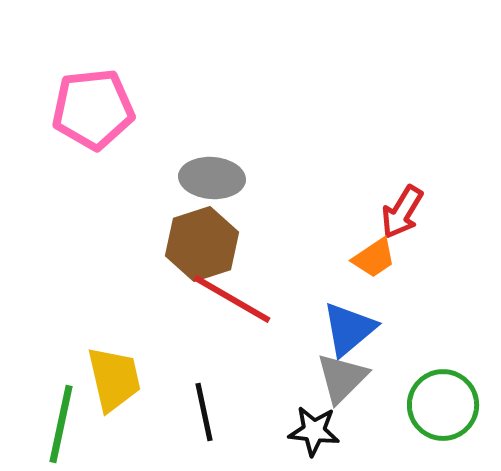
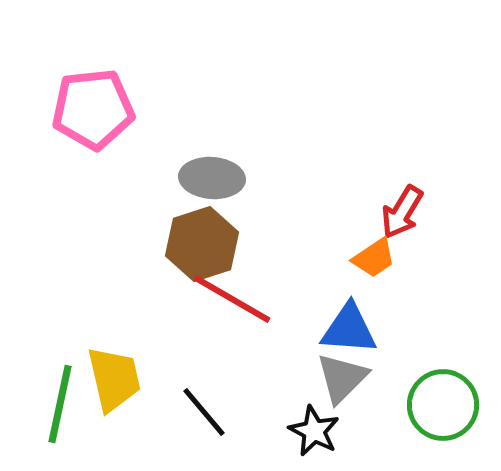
blue triangle: rotated 44 degrees clockwise
black line: rotated 28 degrees counterclockwise
green line: moved 1 px left, 20 px up
black star: rotated 21 degrees clockwise
